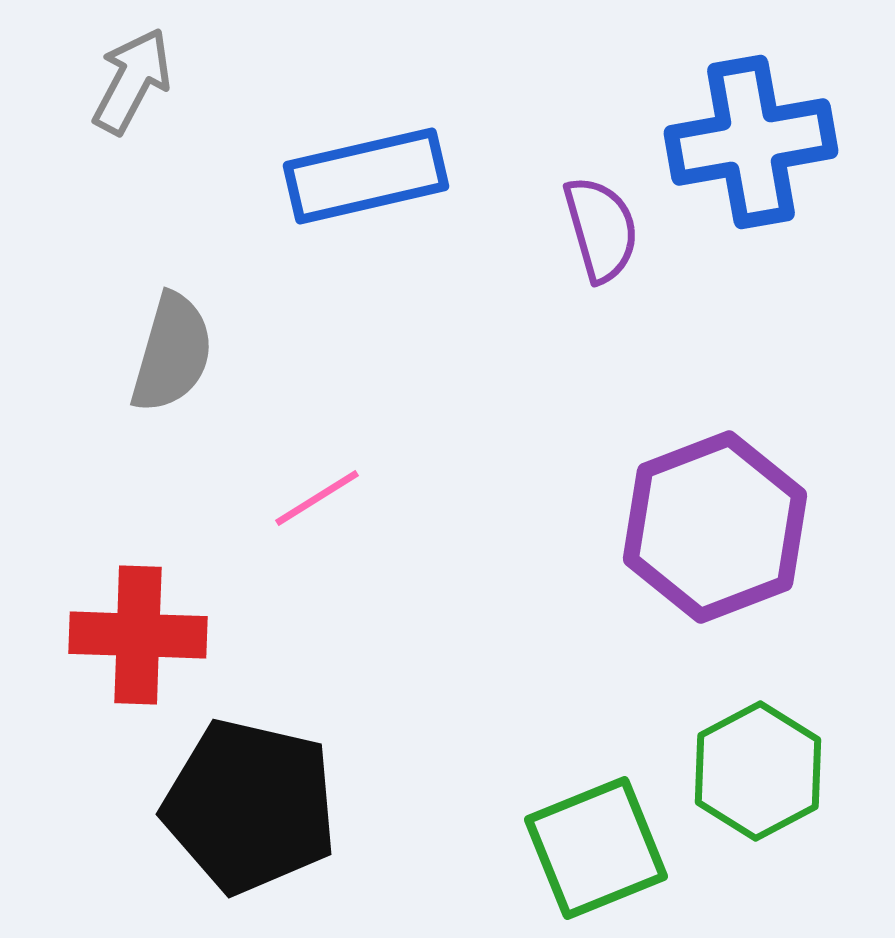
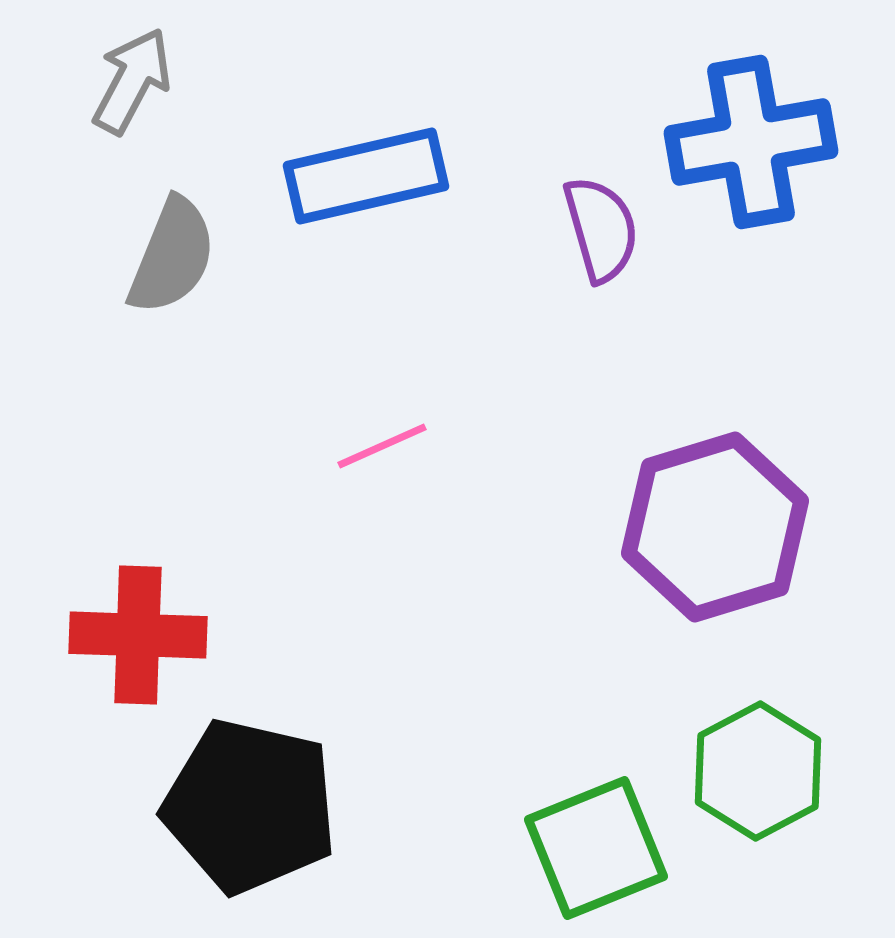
gray semicircle: moved 97 px up; rotated 6 degrees clockwise
pink line: moved 65 px right, 52 px up; rotated 8 degrees clockwise
purple hexagon: rotated 4 degrees clockwise
